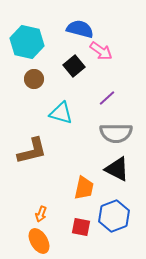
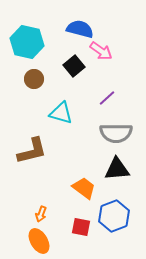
black triangle: rotated 32 degrees counterclockwise
orange trapezoid: rotated 65 degrees counterclockwise
